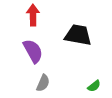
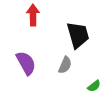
black trapezoid: rotated 64 degrees clockwise
purple semicircle: moved 7 px left, 12 px down
gray semicircle: moved 22 px right, 18 px up
